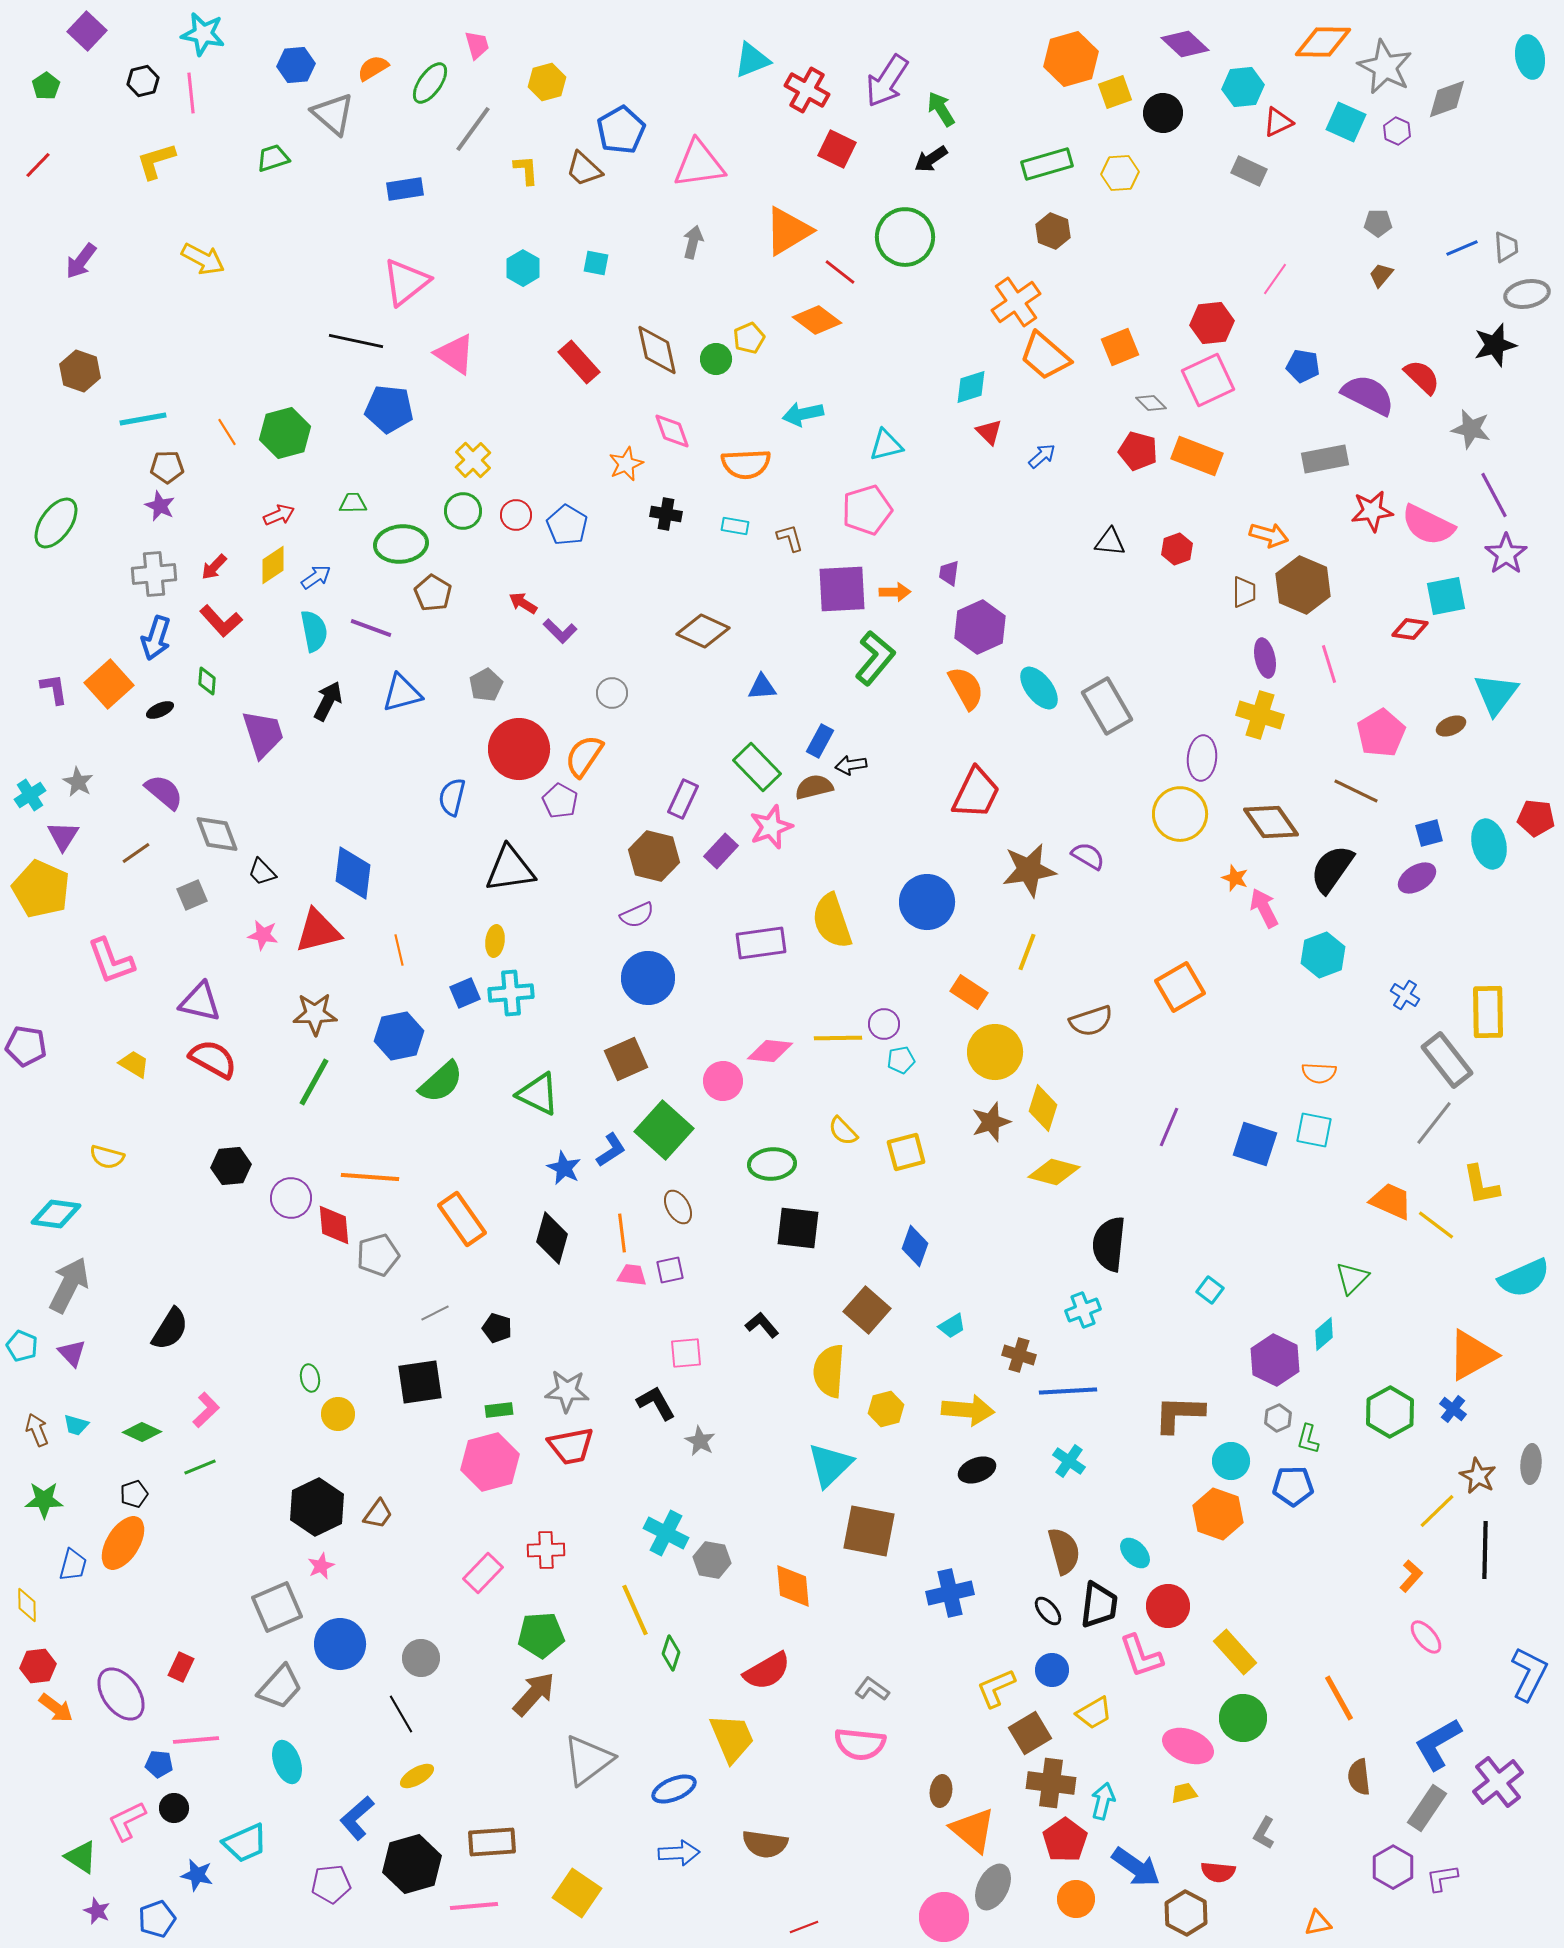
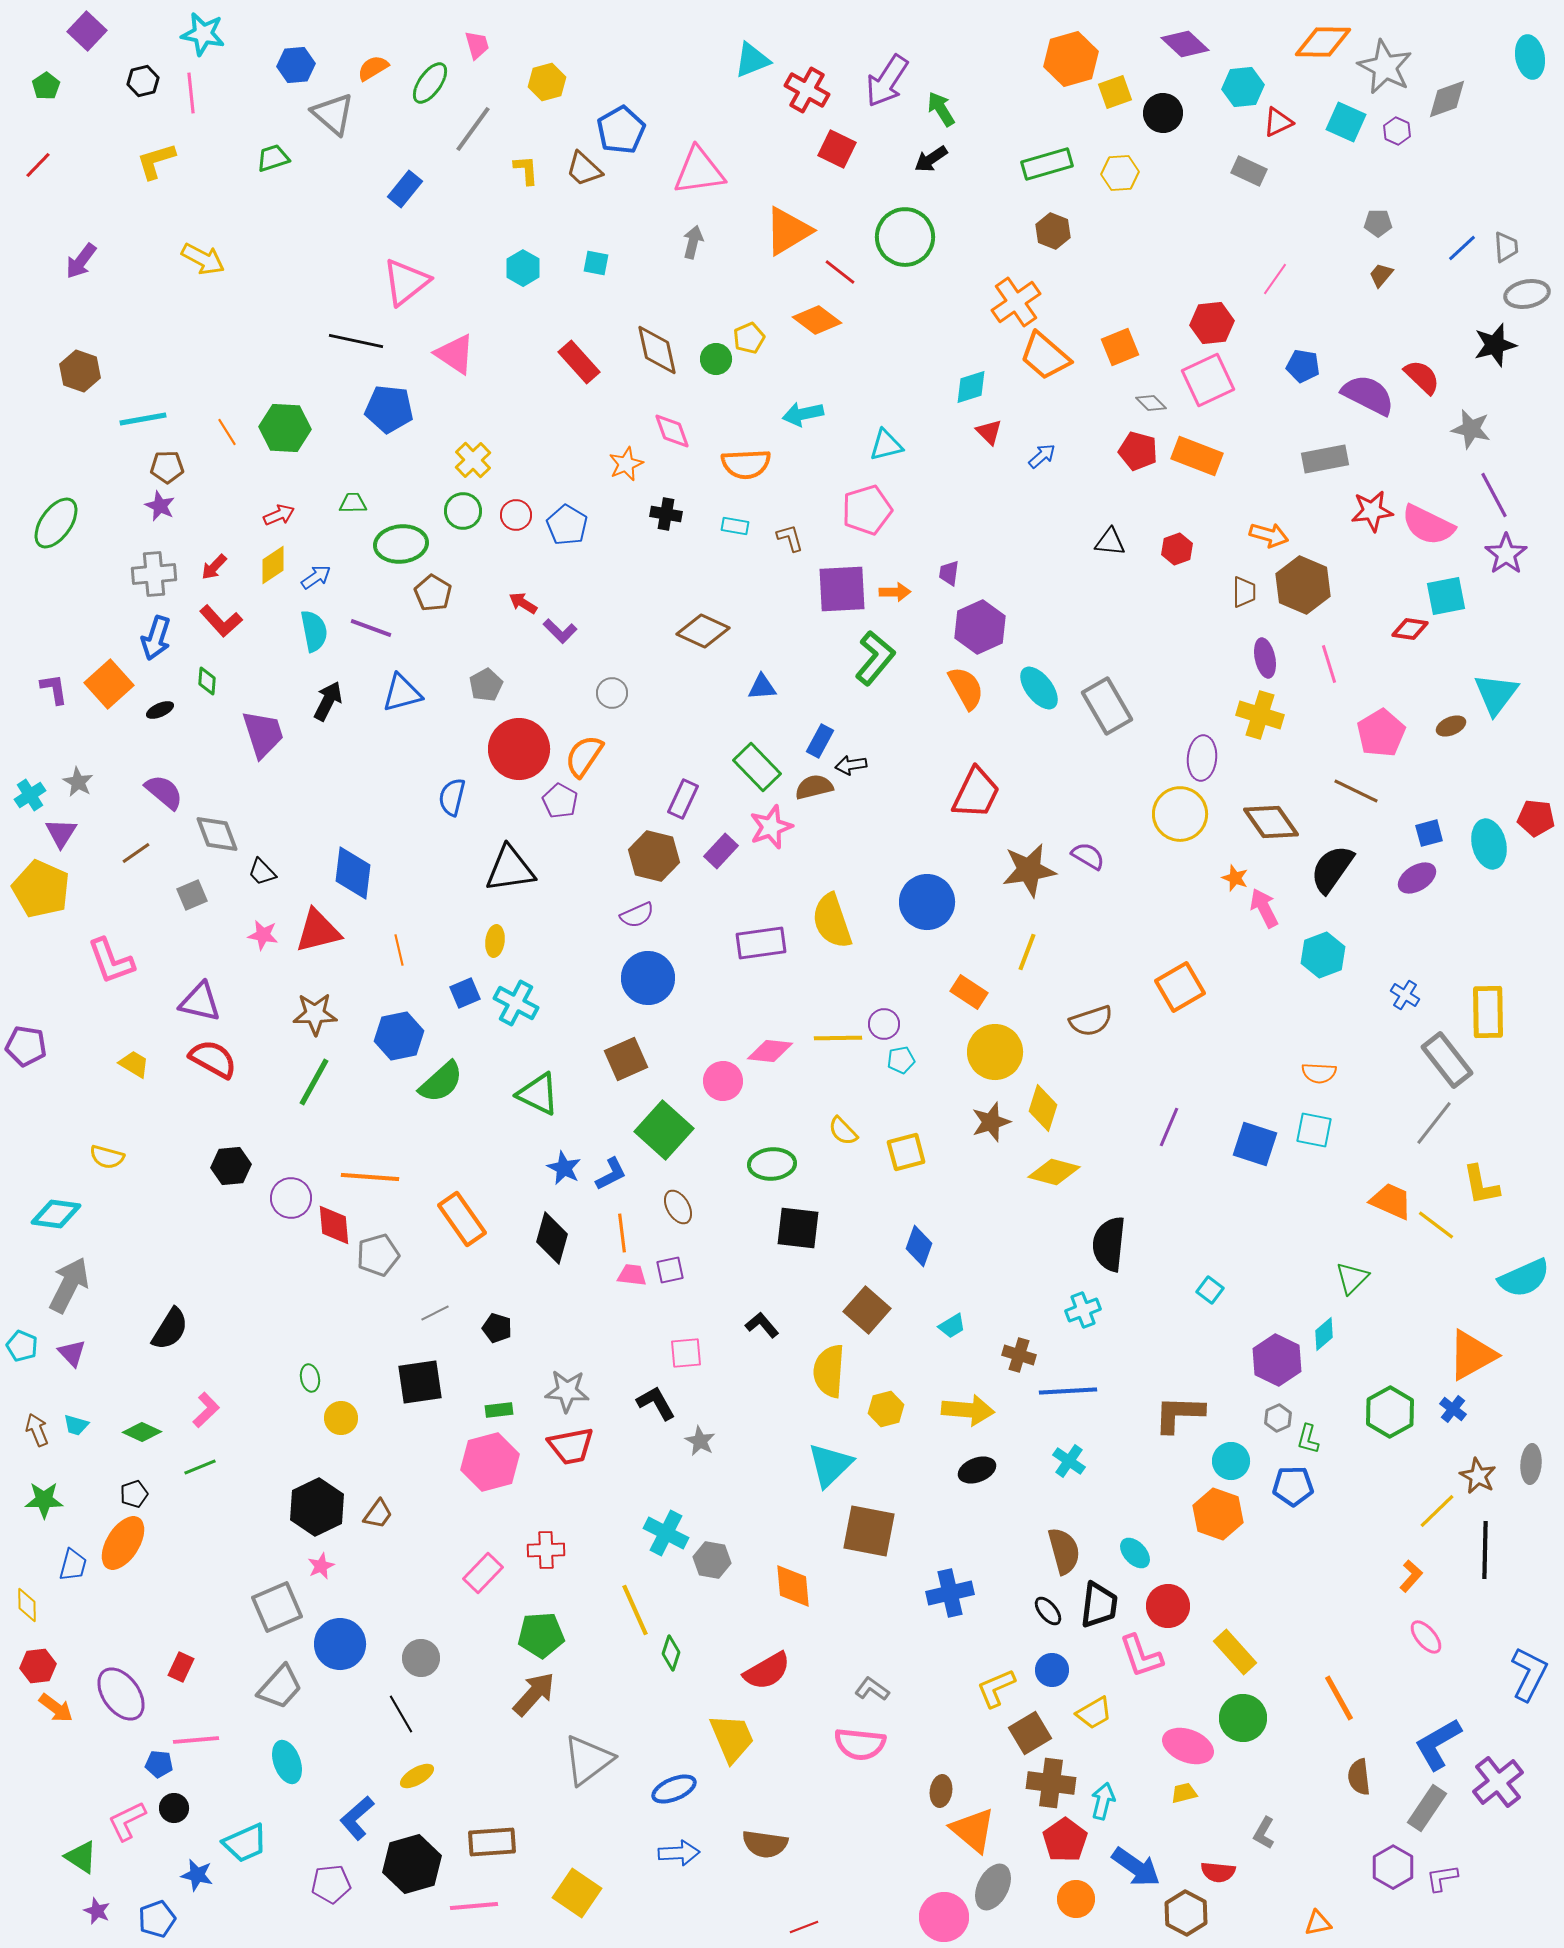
pink triangle at (699, 164): moved 7 px down
blue rectangle at (405, 189): rotated 42 degrees counterclockwise
blue line at (1462, 248): rotated 20 degrees counterclockwise
green hexagon at (285, 433): moved 5 px up; rotated 18 degrees clockwise
purple triangle at (63, 836): moved 2 px left, 3 px up
cyan cross at (511, 993): moved 5 px right, 10 px down; rotated 33 degrees clockwise
blue L-shape at (611, 1150): moved 24 px down; rotated 6 degrees clockwise
blue diamond at (915, 1246): moved 4 px right
purple hexagon at (1275, 1360): moved 2 px right
yellow circle at (338, 1414): moved 3 px right, 4 px down
